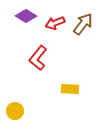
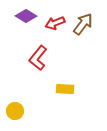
yellow rectangle: moved 5 px left
